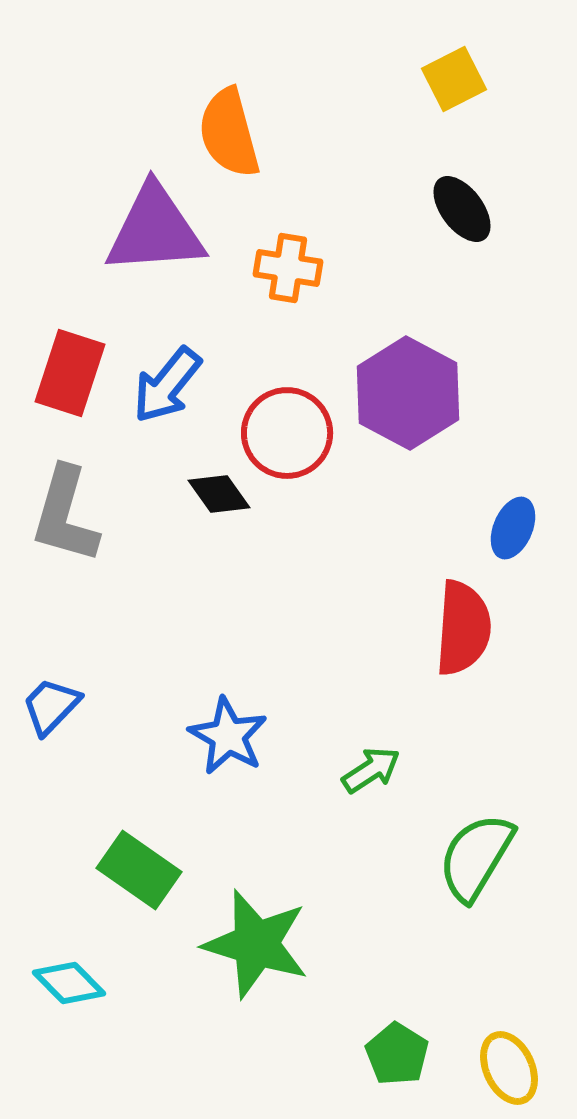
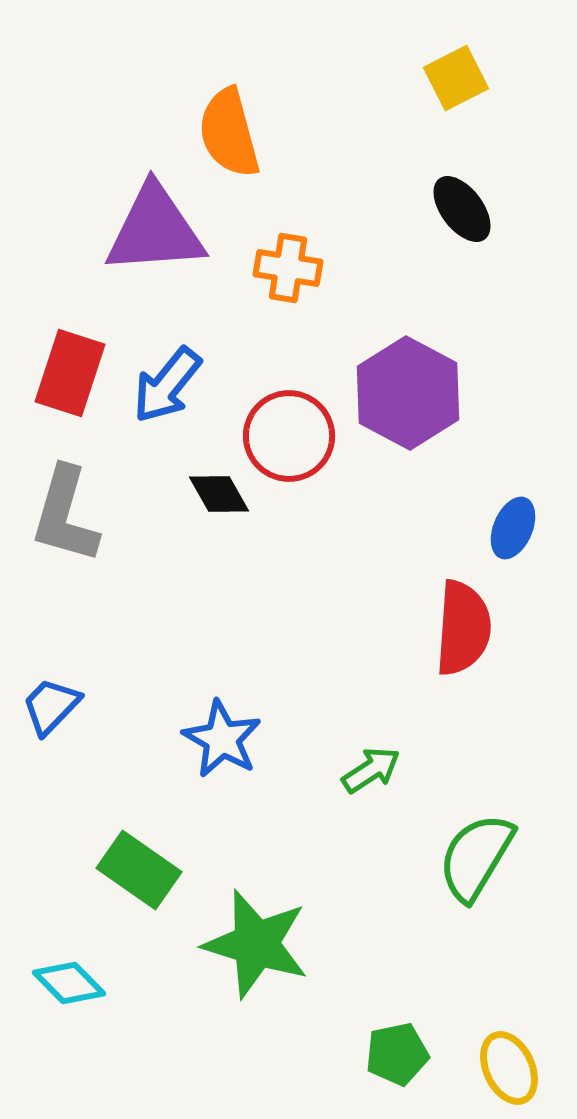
yellow square: moved 2 px right, 1 px up
red circle: moved 2 px right, 3 px down
black diamond: rotated 6 degrees clockwise
blue star: moved 6 px left, 3 px down
green pentagon: rotated 28 degrees clockwise
